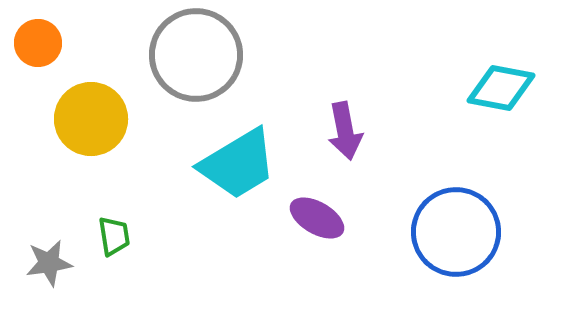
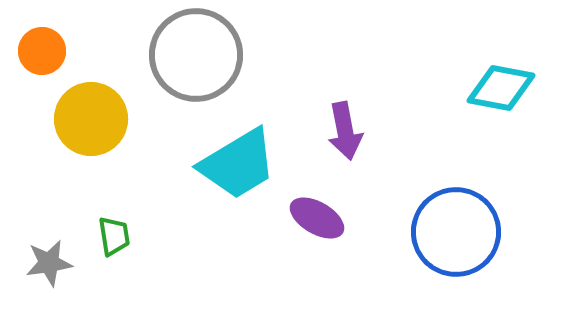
orange circle: moved 4 px right, 8 px down
